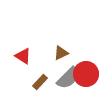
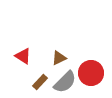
brown triangle: moved 2 px left, 5 px down
red circle: moved 5 px right, 1 px up
gray semicircle: moved 3 px left, 4 px down
